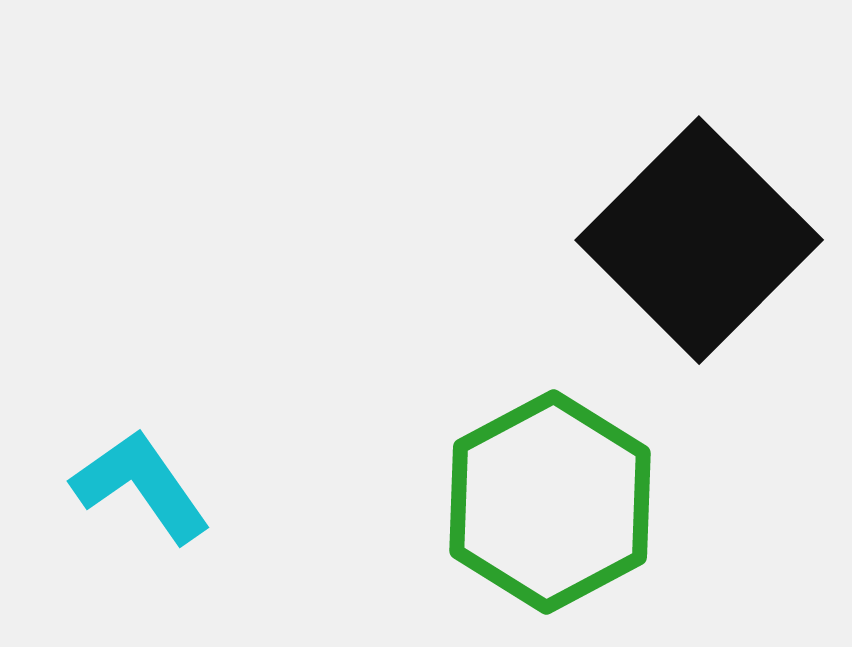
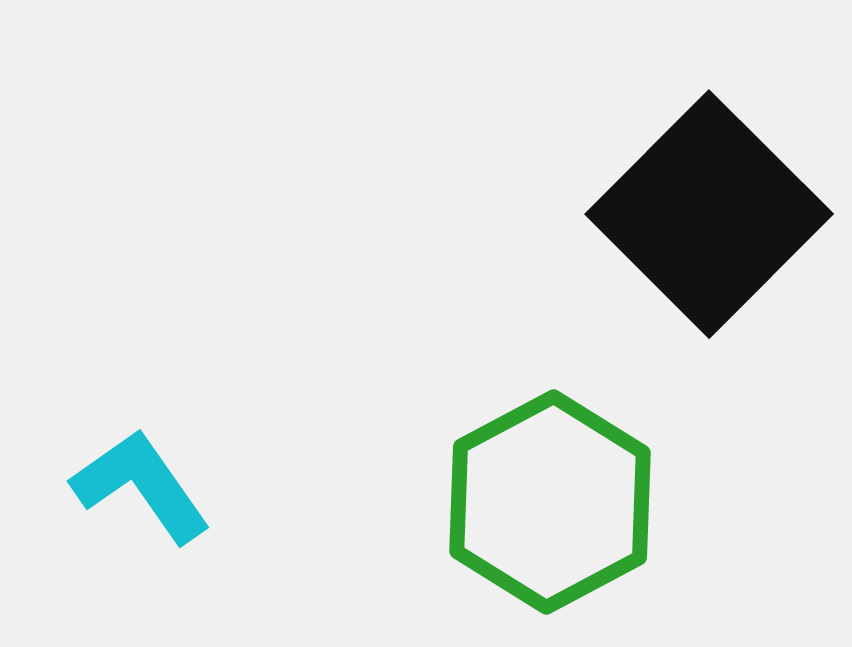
black square: moved 10 px right, 26 px up
